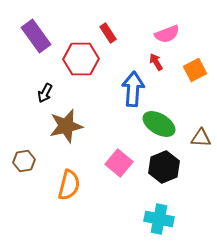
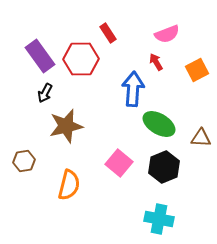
purple rectangle: moved 4 px right, 20 px down
orange square: moved 2 px right
